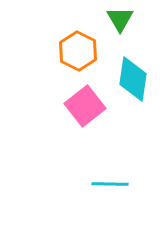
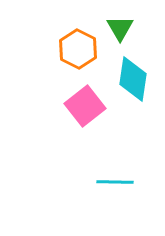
green triangle: moved 9 px down
orange hexagon: moved 2 px up
cyan line: moved 5 px right, 2 px up
